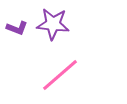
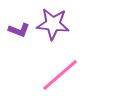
purple L-shape: moved 2 px right, 2 px down
